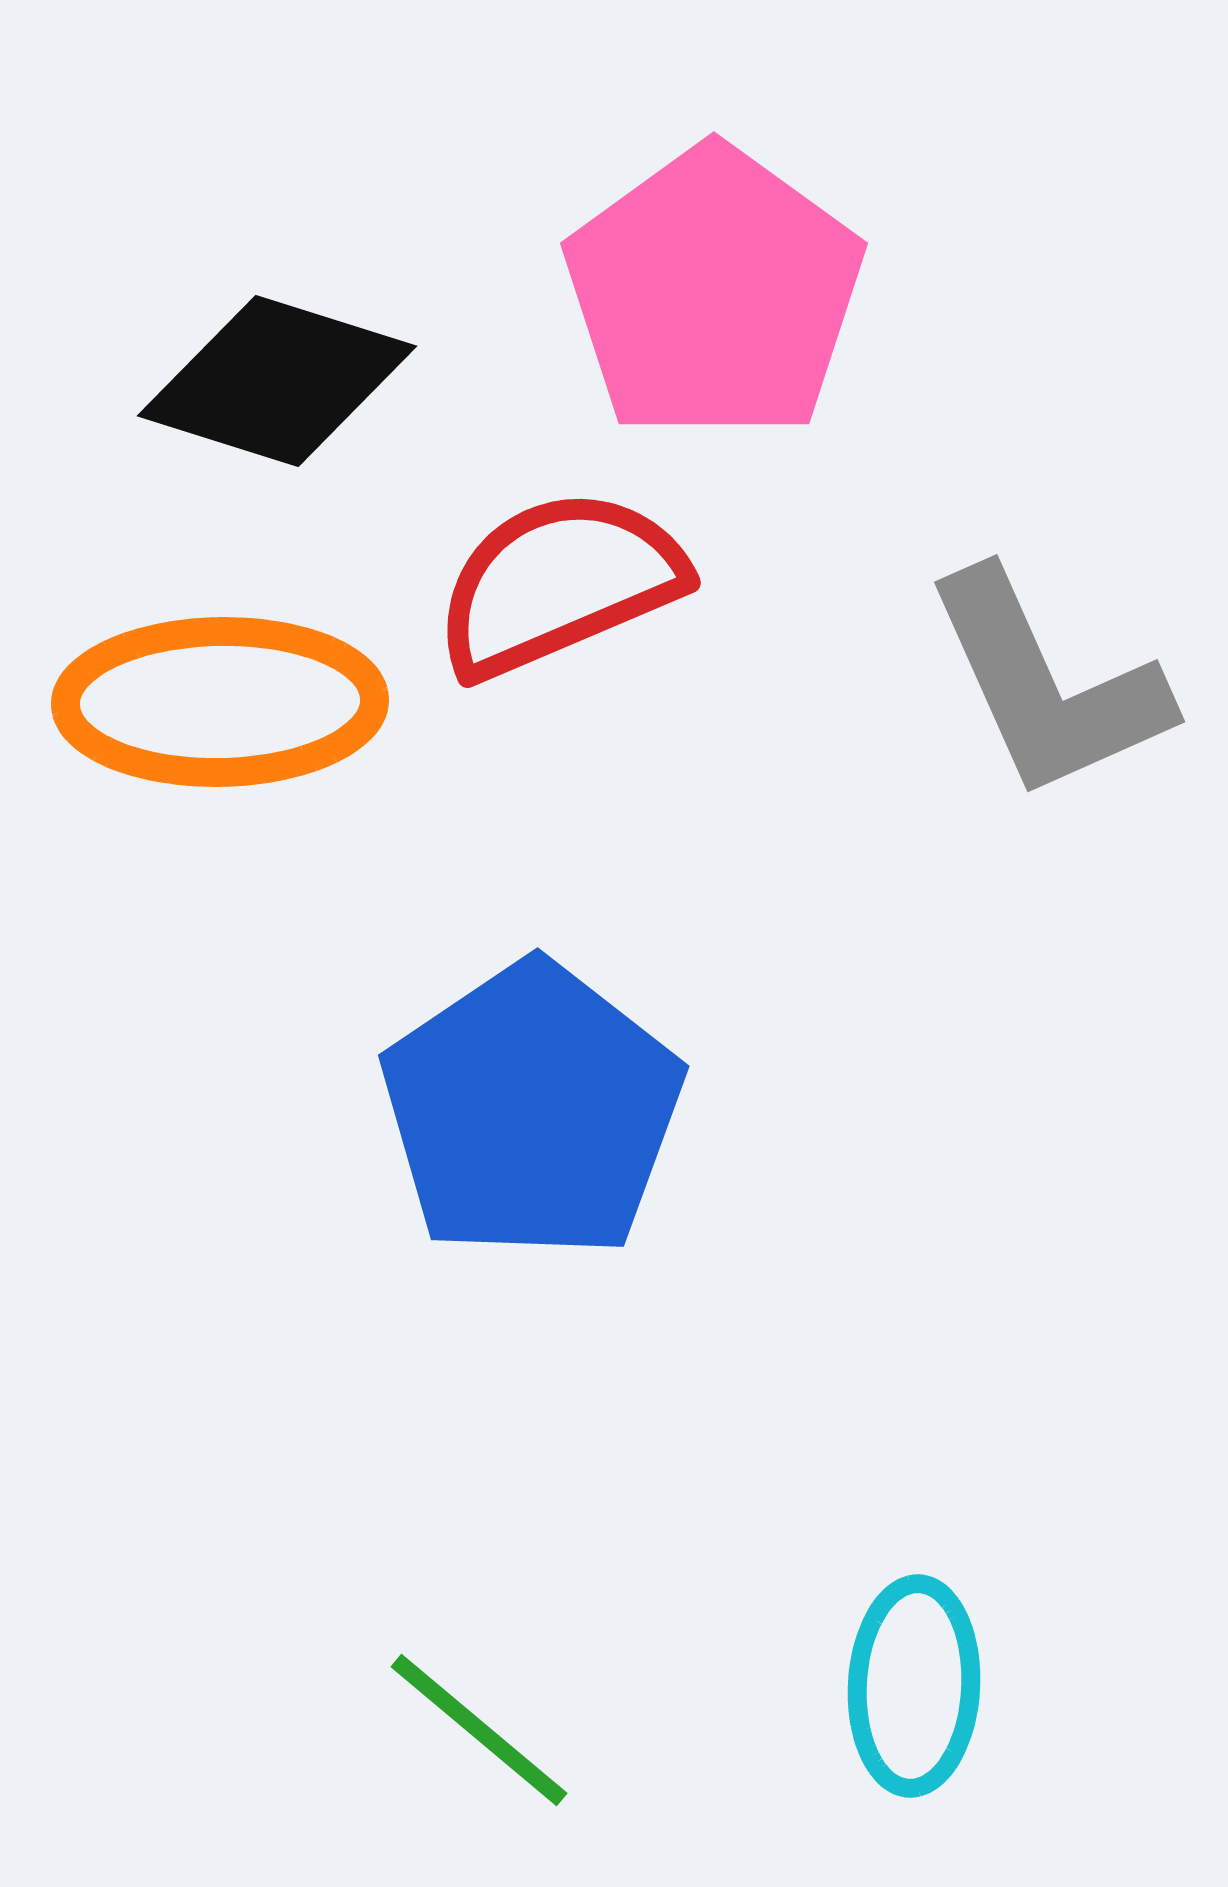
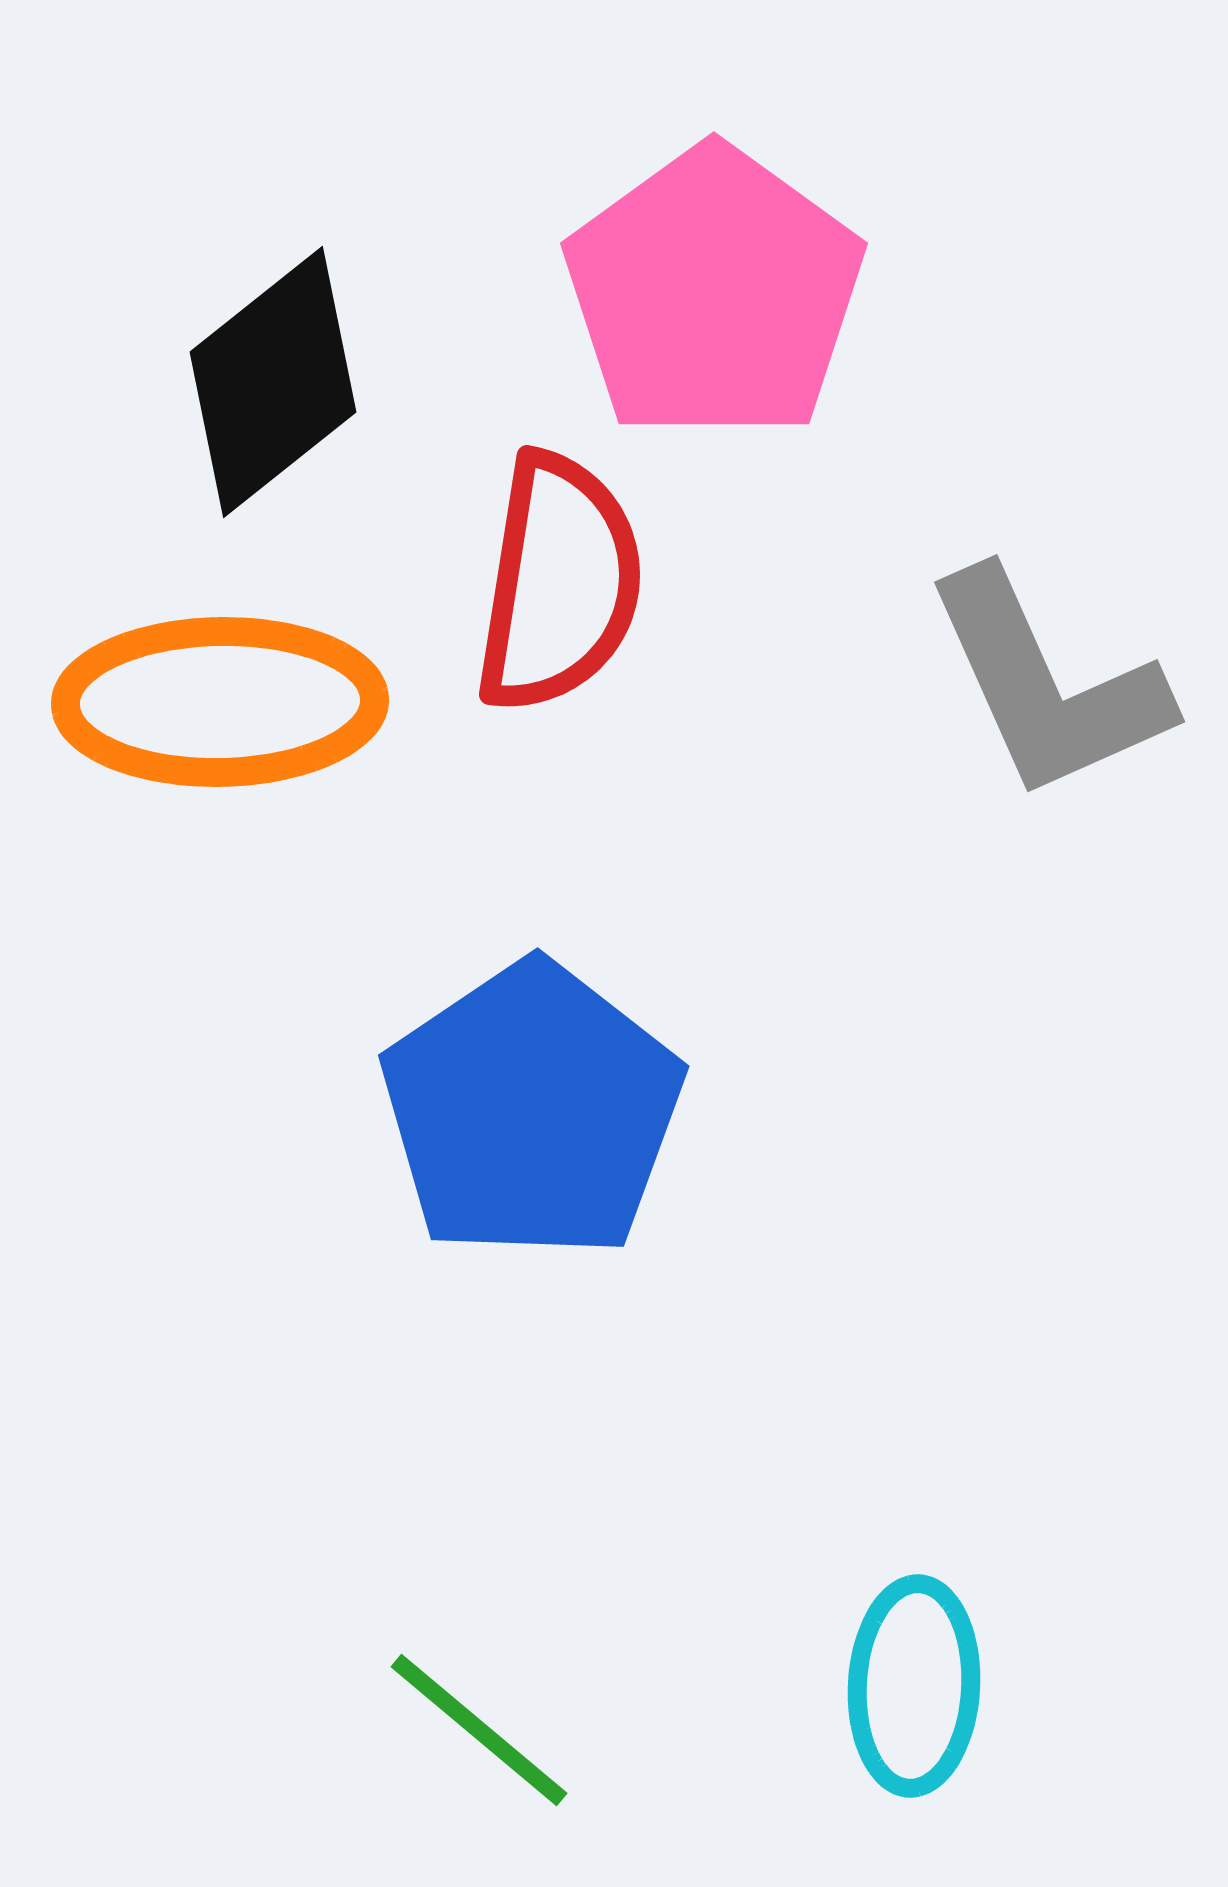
black diamond: moved 4 px left, 1 px down; rotated 56 degrees counterclockwise
red semicircle: rotated 122 degrees clockwise
